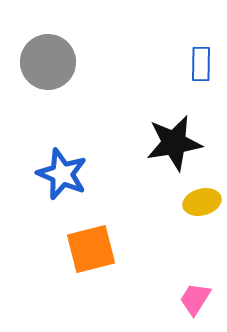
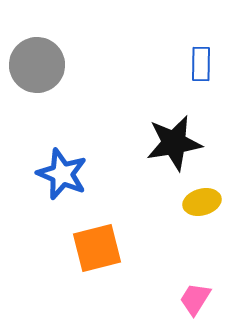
gray circle: moved 11 px left, 3 px down
orange square: moved 6 px right, 1 px up
